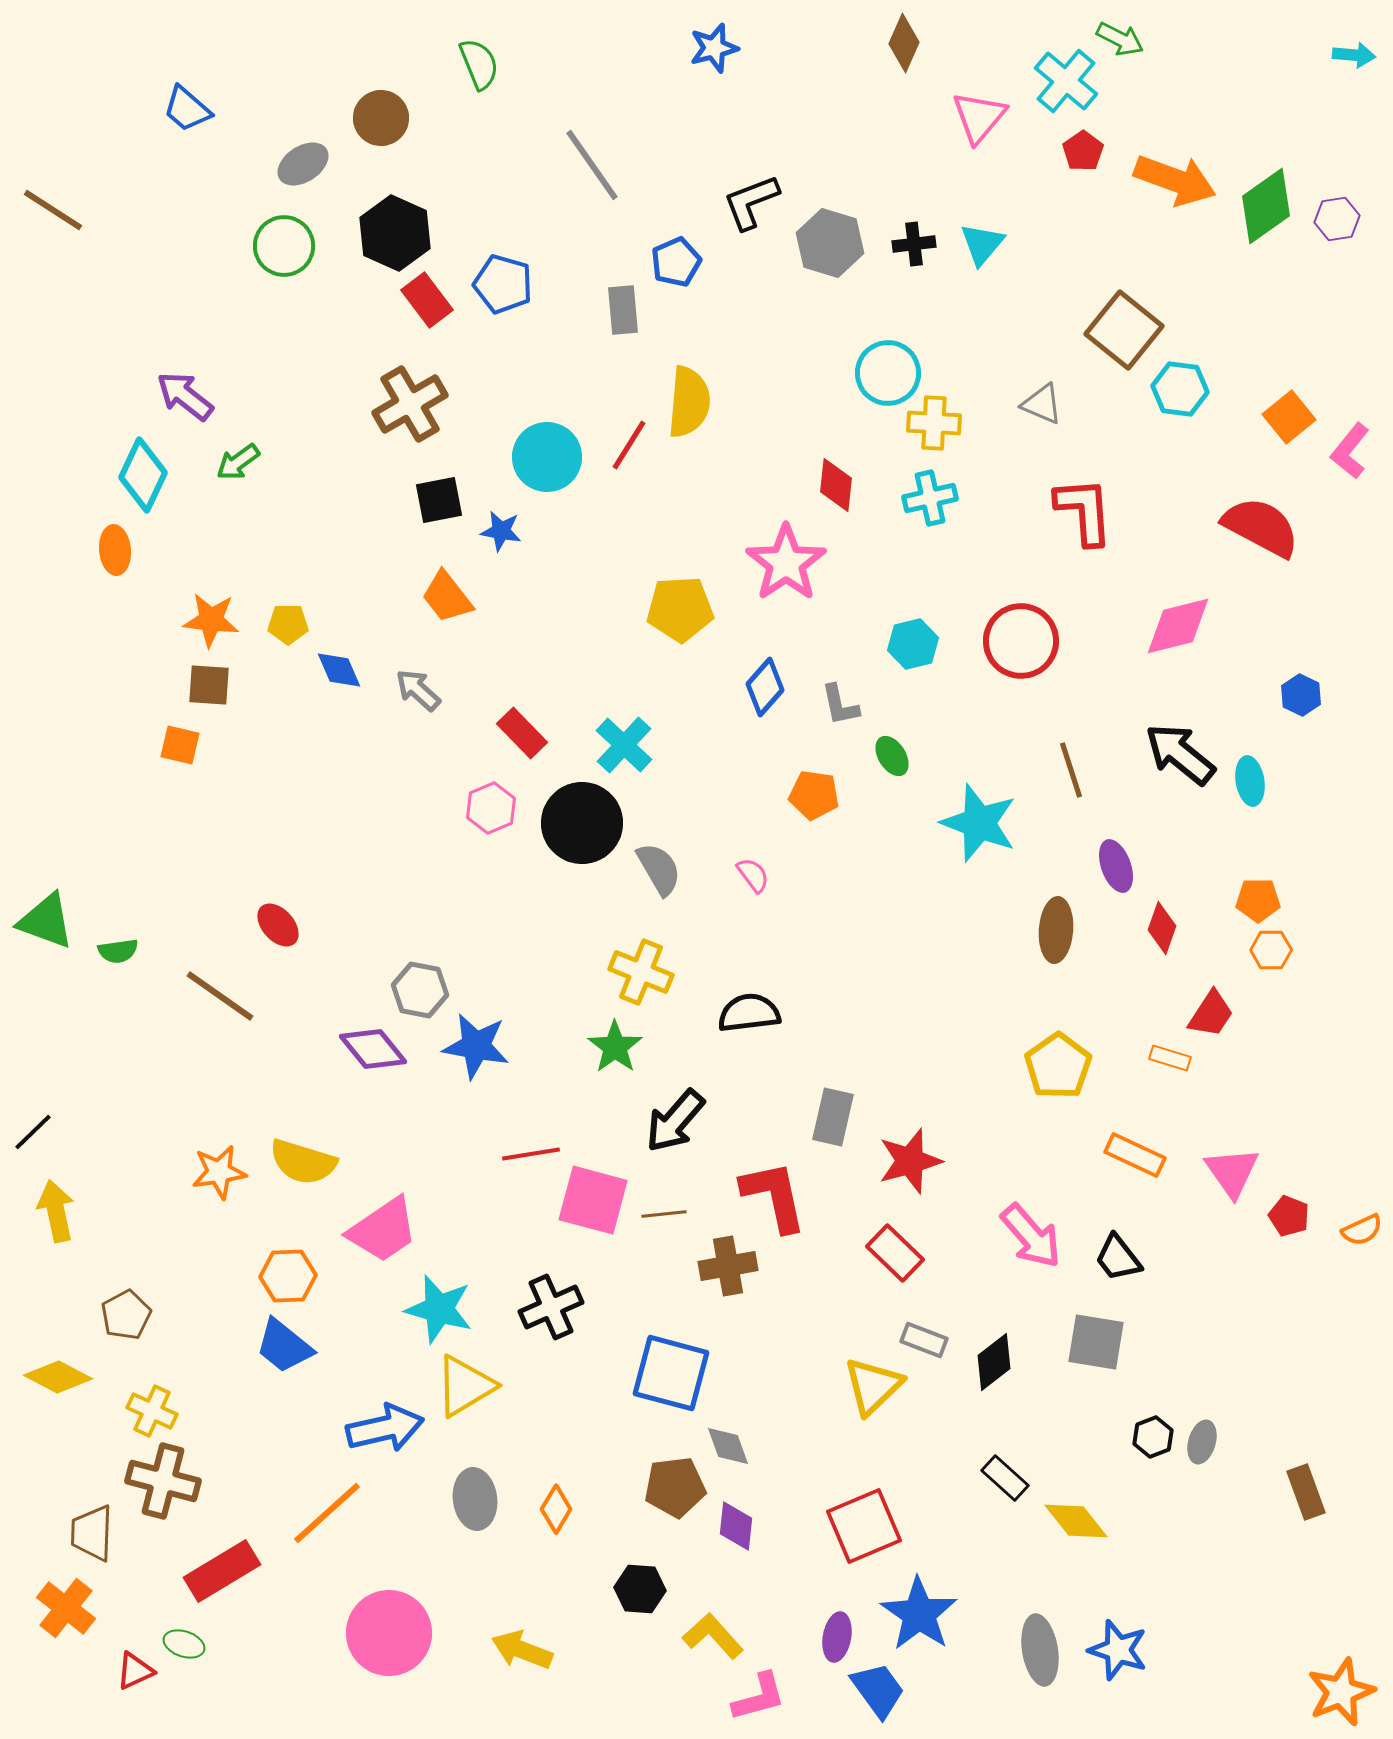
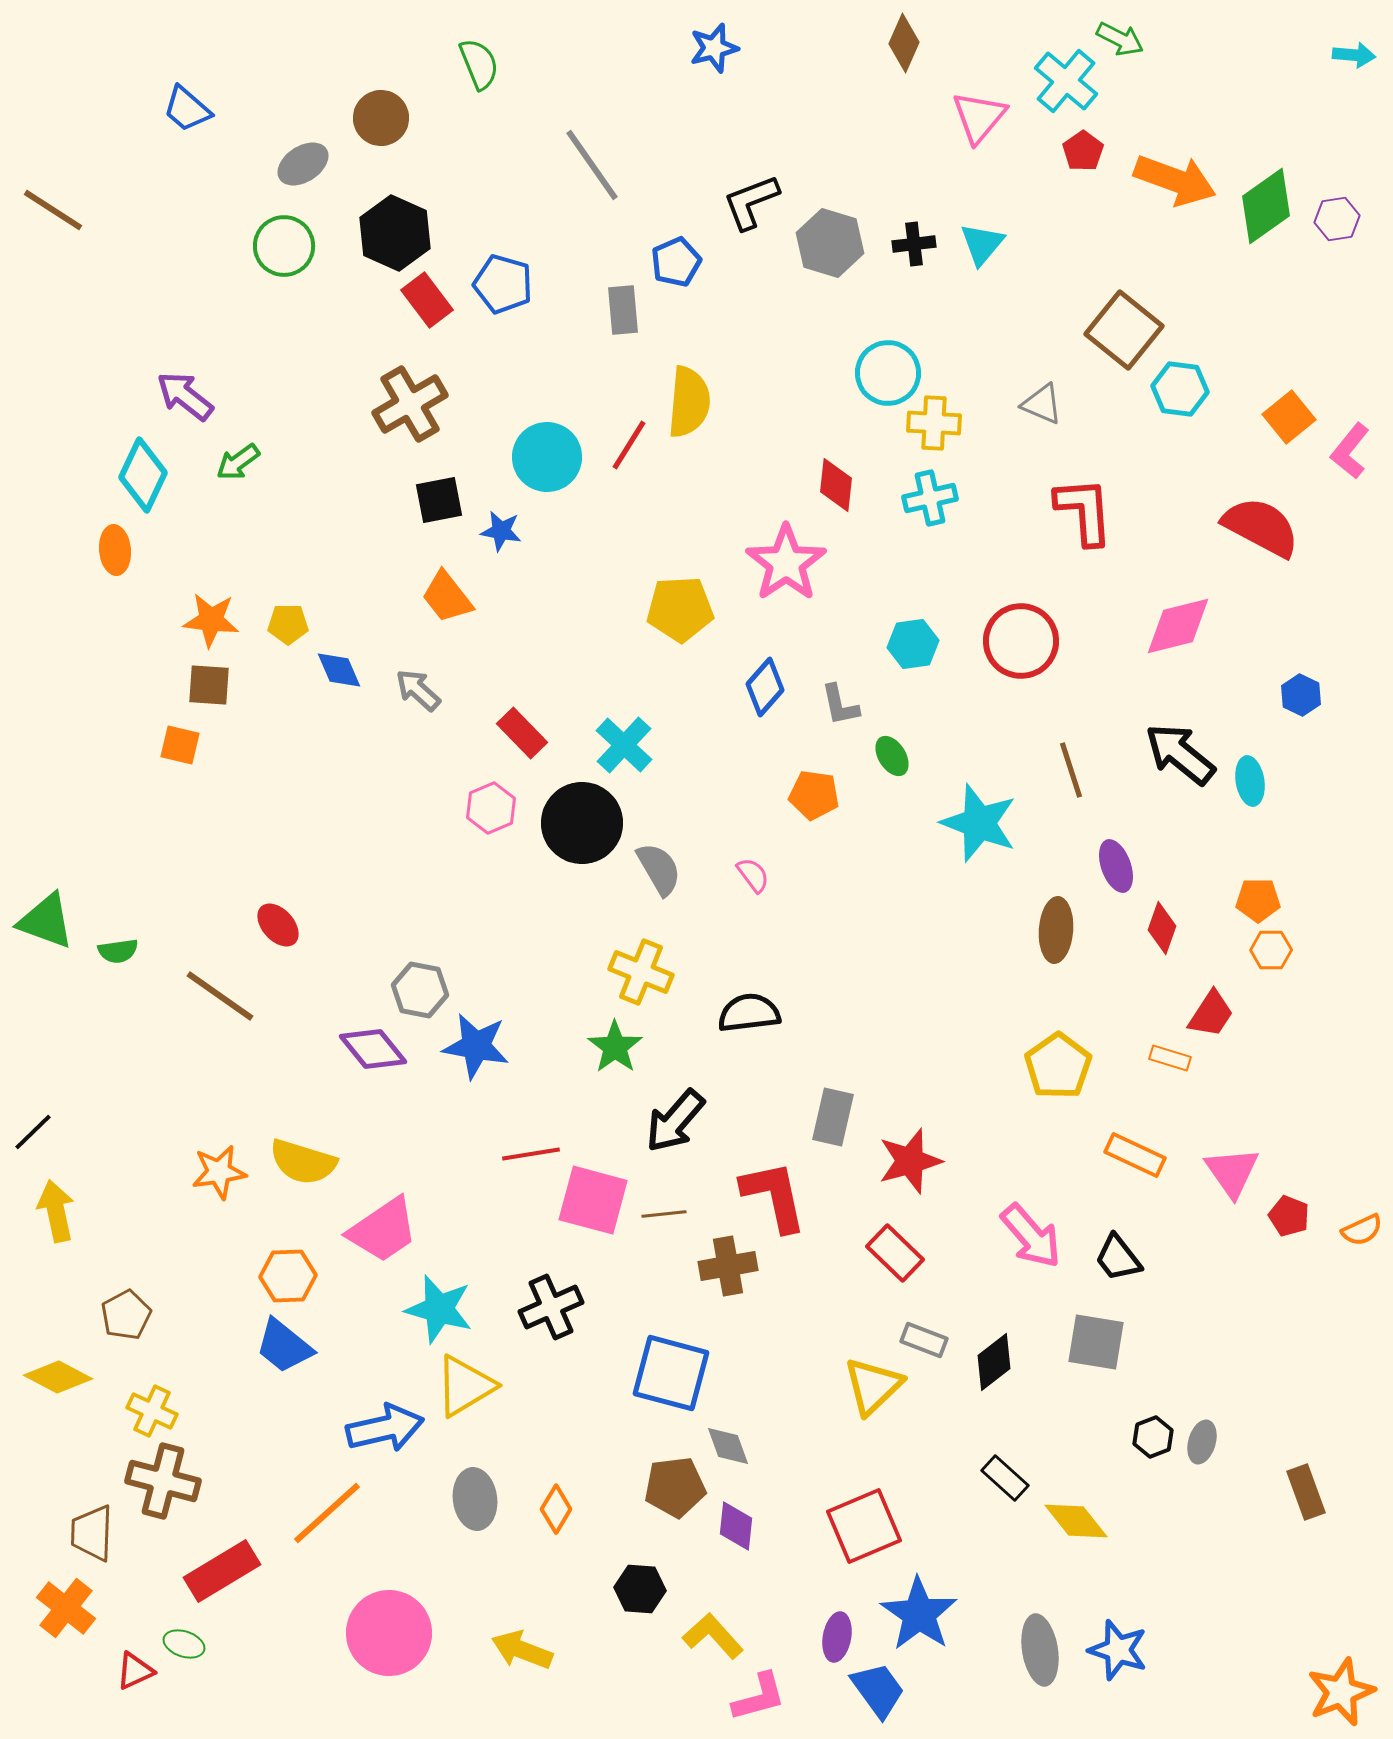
cyan hexagon at (913, 644): rotated 6 degrees clockwise
